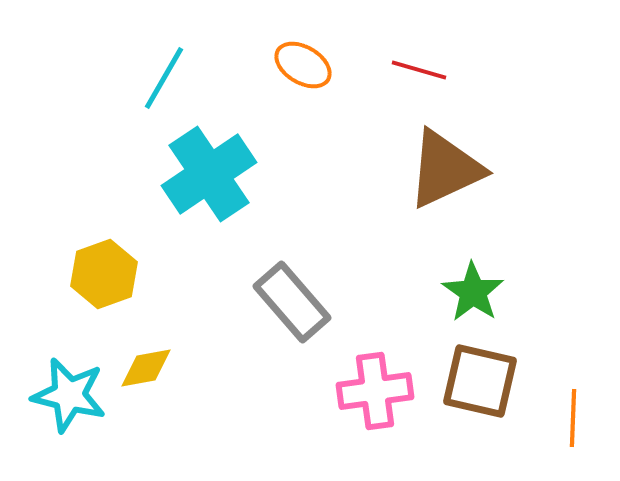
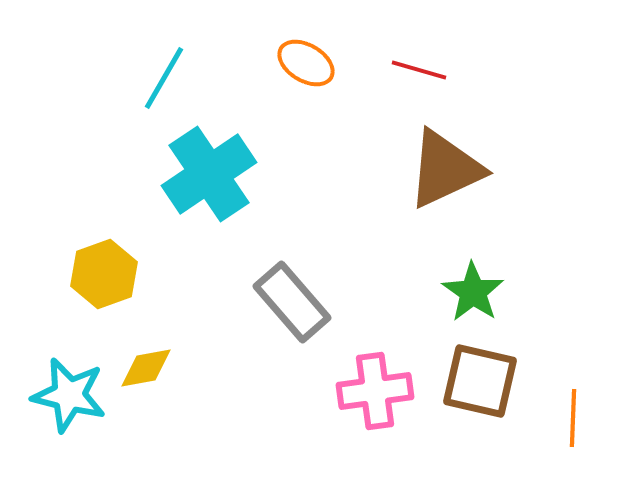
orange ellipse: moved 3 px right, 2 px up
